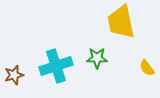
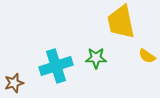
green star: moved 1 px left
yellow semicircle: moved 12 px up; rotated 18 degrees counterclockwise
brown star: moved 8 px down
